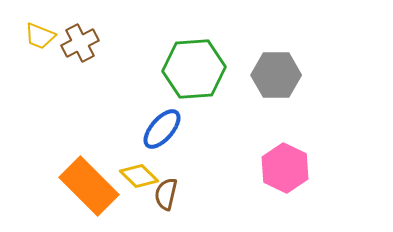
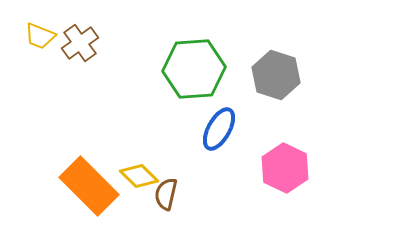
brown cross: rotated 9 degrees counterclockwise
gray hexagon: rotated 18 degrees clockwise
blue ellipse: moved 57 px right; rotated 12 degrees counterclockwise
